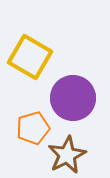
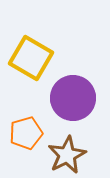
yellow square: moved 1 px right, 1 px down
orange pentagon: moved 7 px left, 5 px down
